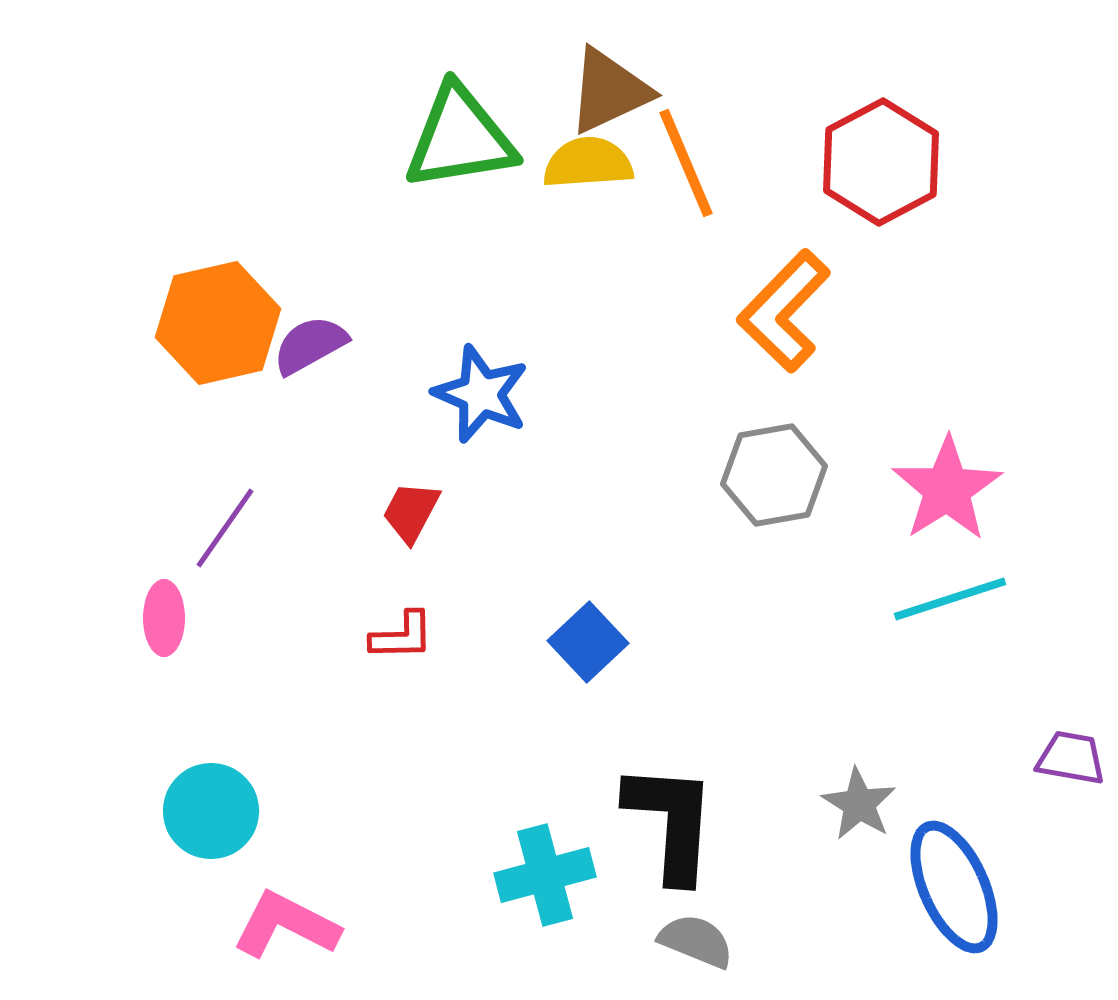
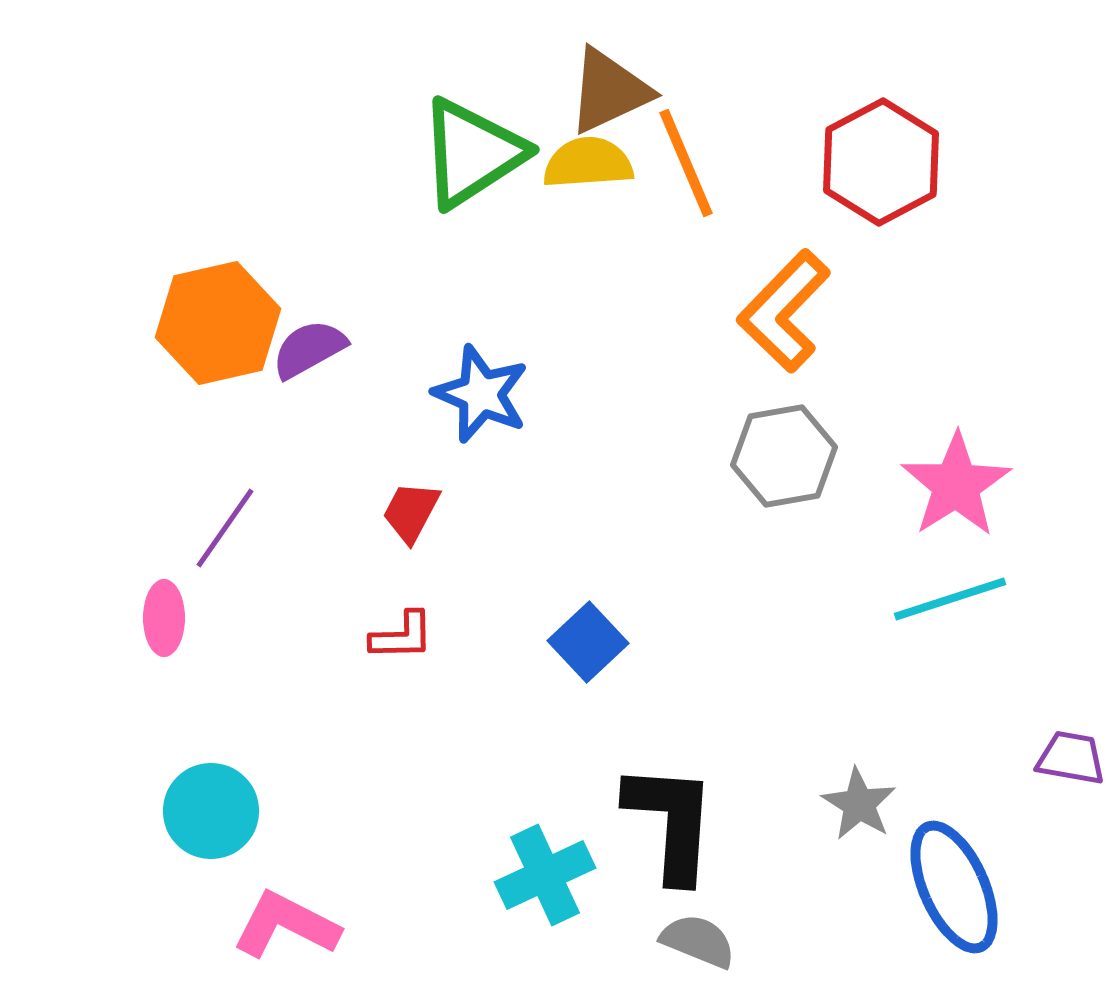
green triangle: moved 12 px right, 15 px down; rotated 24 degrees counterclockwise
purple semicircle: moved 1 px left, 4 px down
gray hexagon: moved 10 px right, 19 px up
pink star: moved 9 px right, 4 px up
cyan cross: rotated 10 degrees counterclockwise
gray semicircle: moved 2 px right
